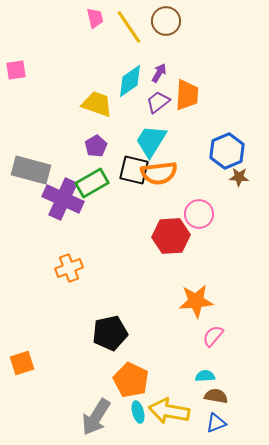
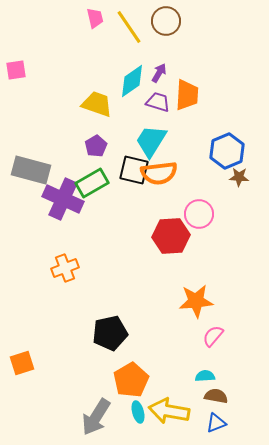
cyan diamond: moved 2 px right
purple trapezoid: rotated 55 degrees clockwise
orange cross: moved 4 px left
orange pentagon: rotated 16 degrees clockwise
